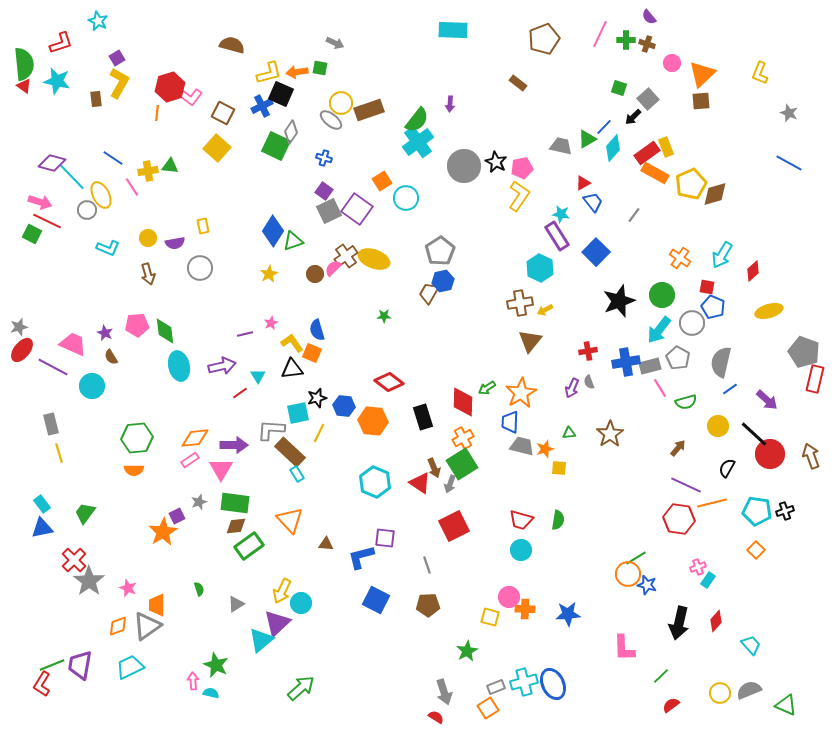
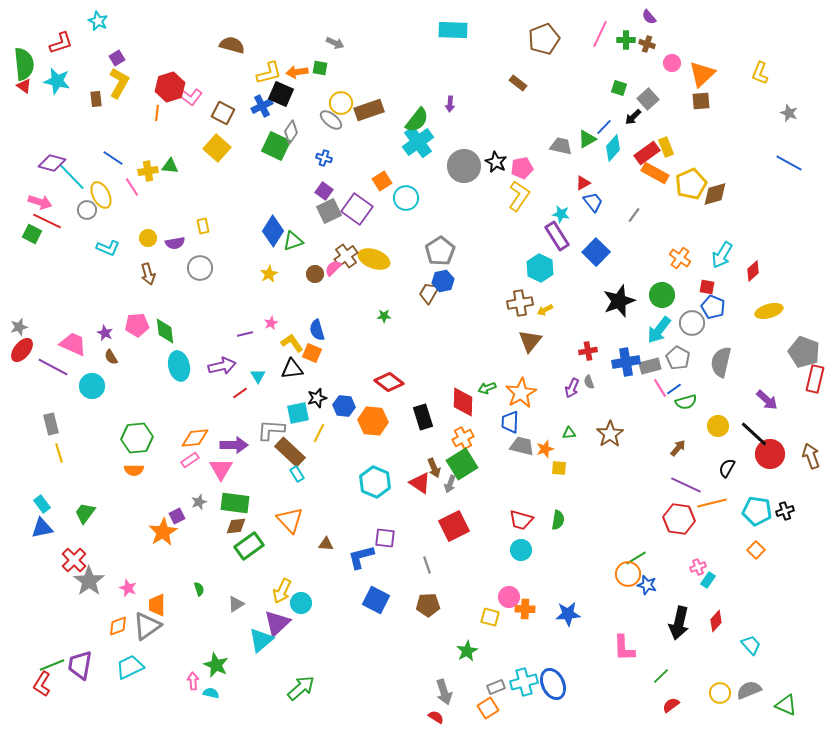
green arrow at (487, 388): rotated 12 degrees clockwise
blue line at (730, 389): moved 56 px left
